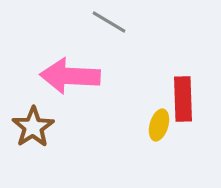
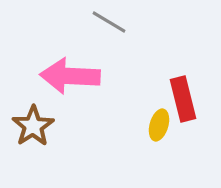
red rectangle: rotated 12 degrees counterclockwise
brown star: moved 1 px up
